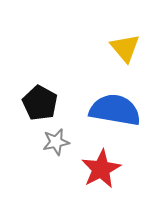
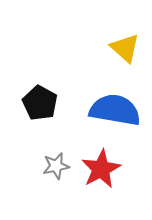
yellow triangle: rotated 8 degrees counterclockwise
gray star: moved 24 px down
